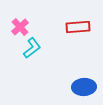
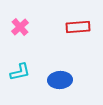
cyan L-shape: moved 12 px left, 24 px down; rotated 25 degrees clockwise
blue ellipse: moved 24 px left, 7 px up
